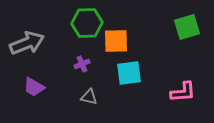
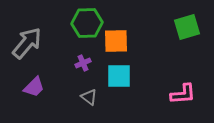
gray arrow: rotated 28 degrees counterclockwise
purple cross: moved 1 px right, 1 px up
cyan square: moved 10 px left, 3 px down; rotated 8 degrees clockwise
purple trapezoid: rotated 75 degrees counterclockwise
pink L-shape: moved 2 px down
gray triangle: rotated 24 degrees clockwise
